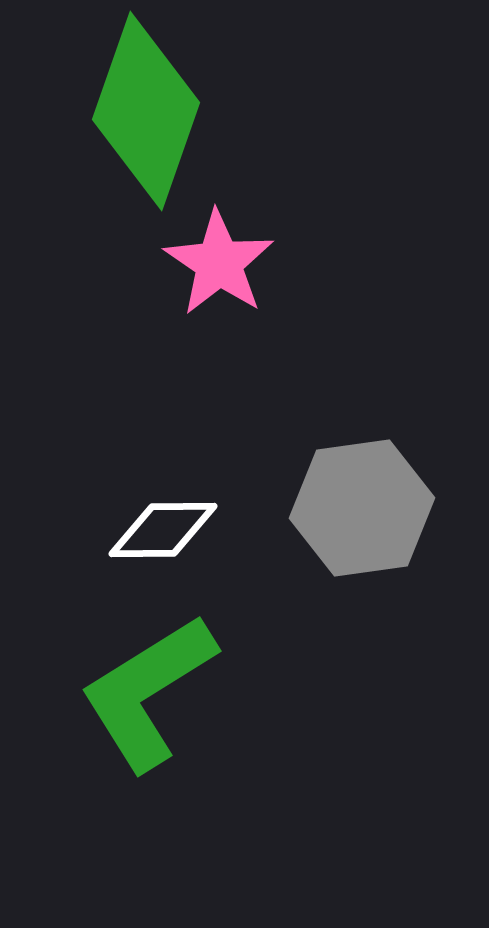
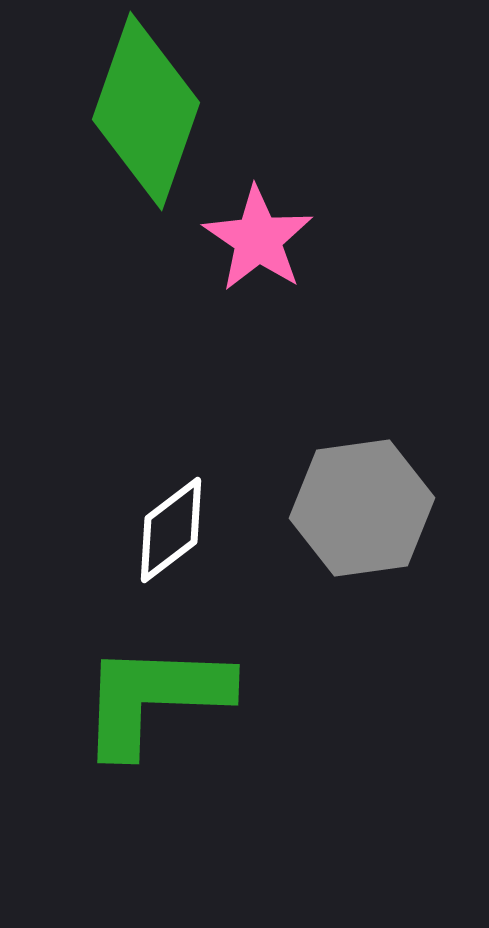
pink star: moved 39 px right, 24 px up
white diamond: moved 8 px right; rotated 37 degrees counterclockwise
green L-shape: moved 6 px right, 6 px down; rotated 34 degrees clockwise
